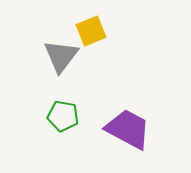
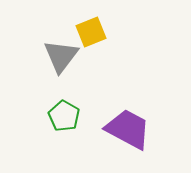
yellow square: moved 1 px down
green pentagon: moved 1 px right; rotated 20 degrees clockwise
